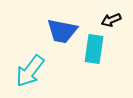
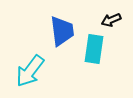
blue trapezoid: rotated 108 degrees counterclockwise
